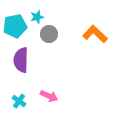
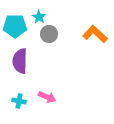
cyan star: moved 2 px right; rotated 24 degrees counterclockwise
cyan pentagon: rotated 10 degrees clockwise
purple semicircle: moved 1 px left, 1 px down
pink arrow: moved 2 px left, 1 px down
cyan cross: rotated 24 degrees counterclockwise
